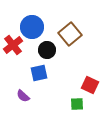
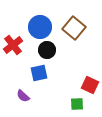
blue circle: moved 8 px right
brown square: moved 4 px right, 6 px up; rotated 10 degrees counterclockwise
